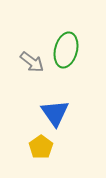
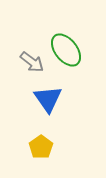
green ellipse: rotated 52 degrees counterclockwise
blue triangle: moved 7 px left, 14 px up
